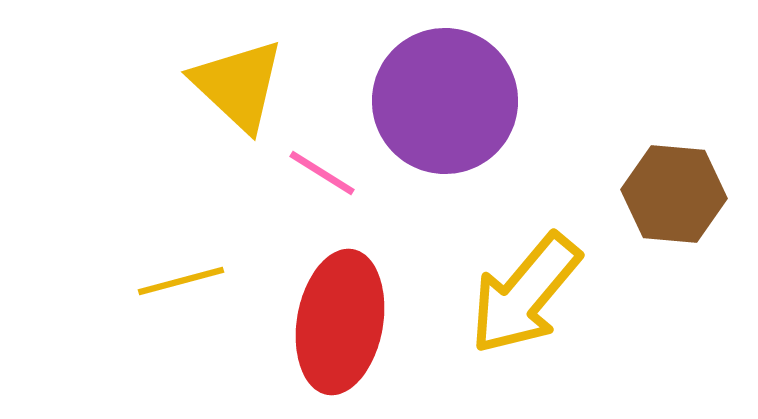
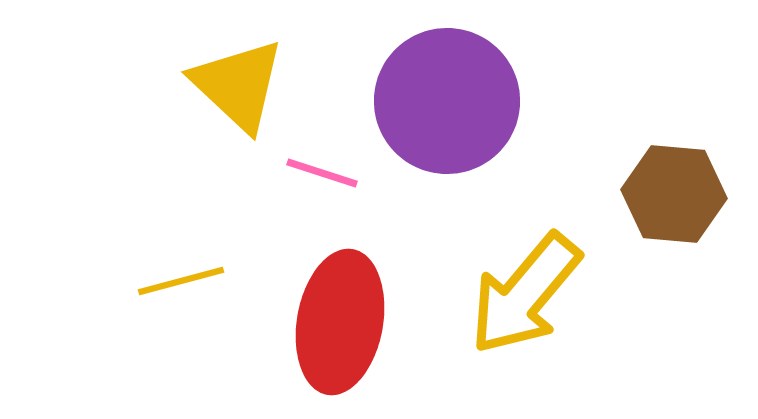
purple circle: moved 2 px right
pink line: rotated 14 degrees counterclockwise
